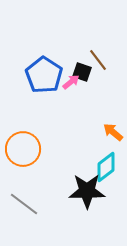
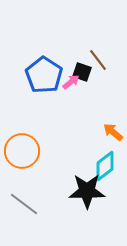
orange circle: moved 1 px left, 2 px down
cyan diamond: moved 1 px left, 1 px up
